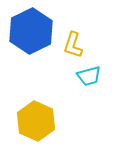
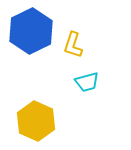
cyan trapezoid: moved 2 px left, 6 px down
